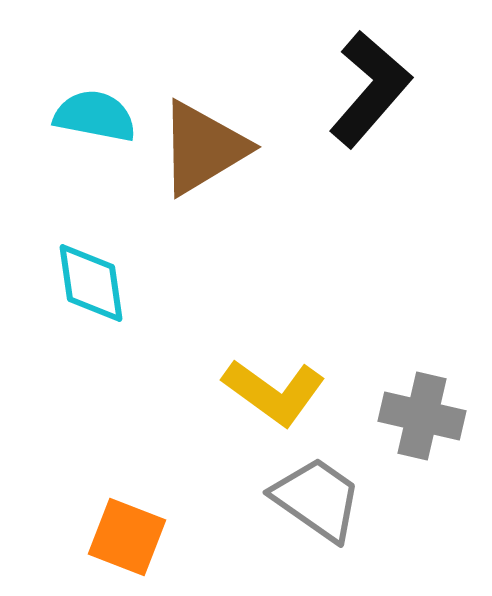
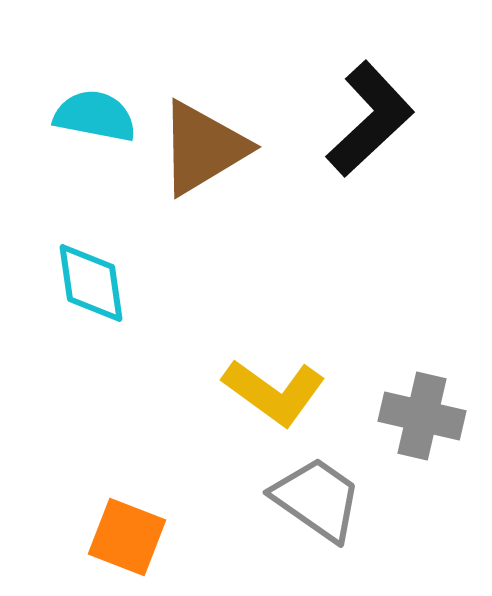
black L-shape: moved 30 px down; rotated 6 degrees clockwise
